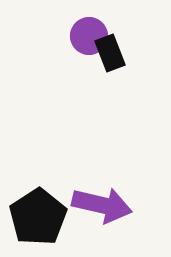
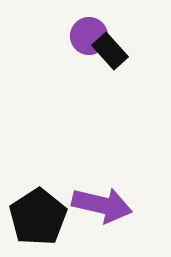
black rectangle: moved 2 px up; rotated 21 degrees counterclockwise
